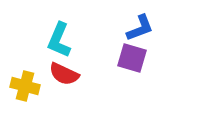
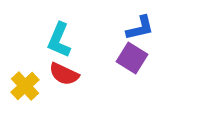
blue L-shape: rotated 8 degrees clockwise
purple square: rotated 16 degrees clockwise
yellow cross: rotated 32 degrees clockwise
